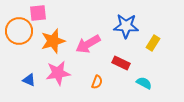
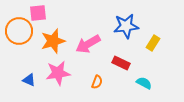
blue star: rotated 10 degrees counterclockwise
